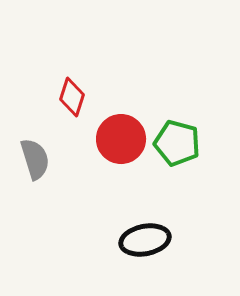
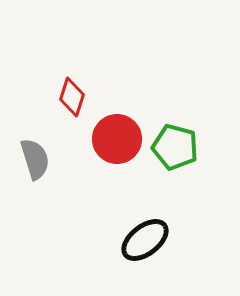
red circle: moved 4 px left
green pentagon: moved 2 px left, 4 px down
black ellipse: rotated 27 degrees counterclockwise
